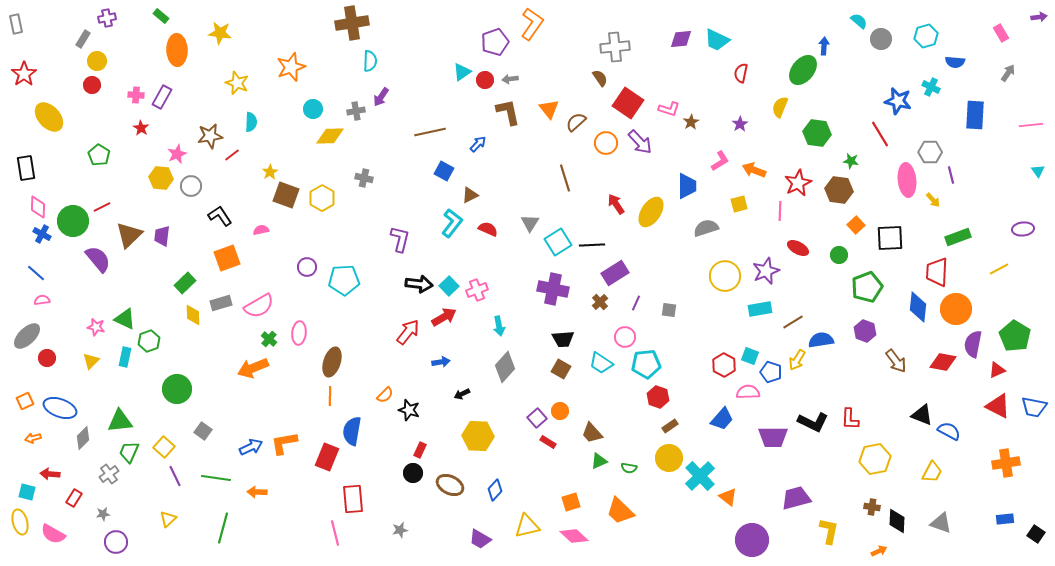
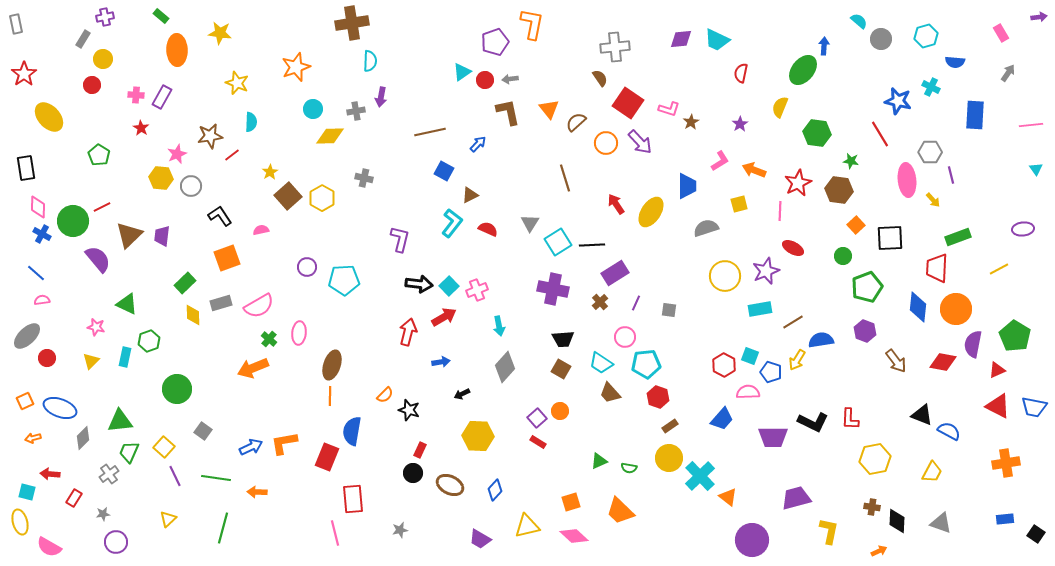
purple cross at (107, 18): moved 2 px left, 1 px up
orange L-shape at (532, 24): rotated 24 degrees counterclockwise
yellow circle at (97, 61): moved 6 px right, 2 px up
orange star at (291, 67): moved 5 px right
purple arrow at (381, 97): rotated 24 degrees counterclockwise
cyan triangle at (1038, 171): moved 2 px left, 2 px up
brown square at (286, 195): moved 2 px right, 1 px down; rotated 28 degrees clockwise
red ellipse at (798, 248): moved 5 px left
green circle at (839, 255): moved 4 px right, 1 px down
red trapezoid at (937, 272): moved 4 px up
green triangle at (125, 319): moved 2 px right, 15 px up
red arrow at (408, 332): rotated 24 degrees counterclockwise
brown ellipse at (332, 362): moved 3 px down
brown trapezoid at (592, 433): moved 18 px right, 40 px up
red rectangle at (548, 442): moved 10 px left
pink semicircle at (53, 534): moved 4 px left, 13 px down
